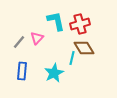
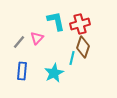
brown diamond: moved 1 px left, 1 px up; rotated 50 degrees clockwise
